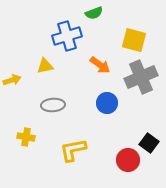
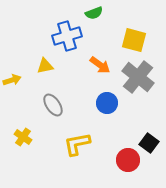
gray cross: moved 3 px left; rotated 28 degrees counterclockwise
gray ellipse: rotated 60 degrees clockwise
yellow cross: moved 3 px left; rotated 24 degrees clockwise
yellow L-shape: moved 4 px right, 6 px up
